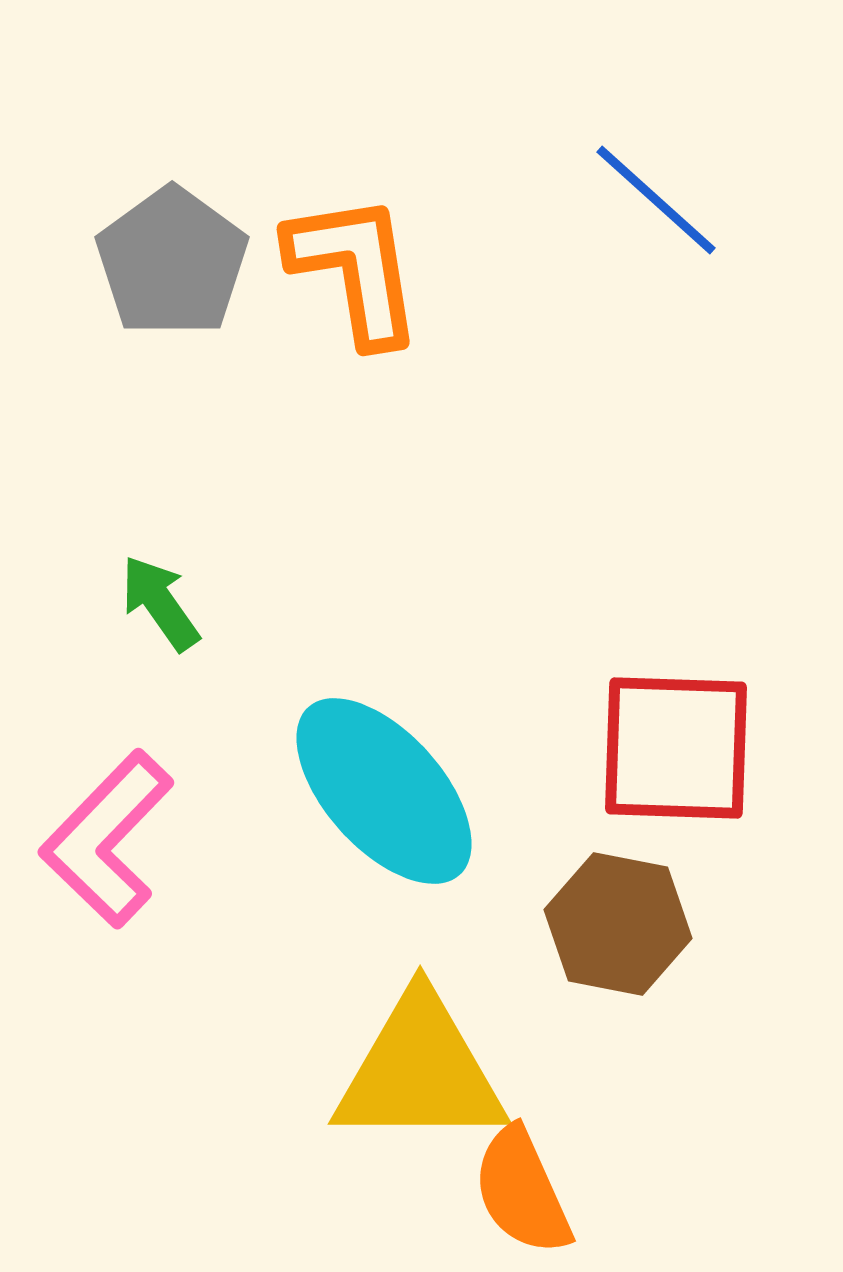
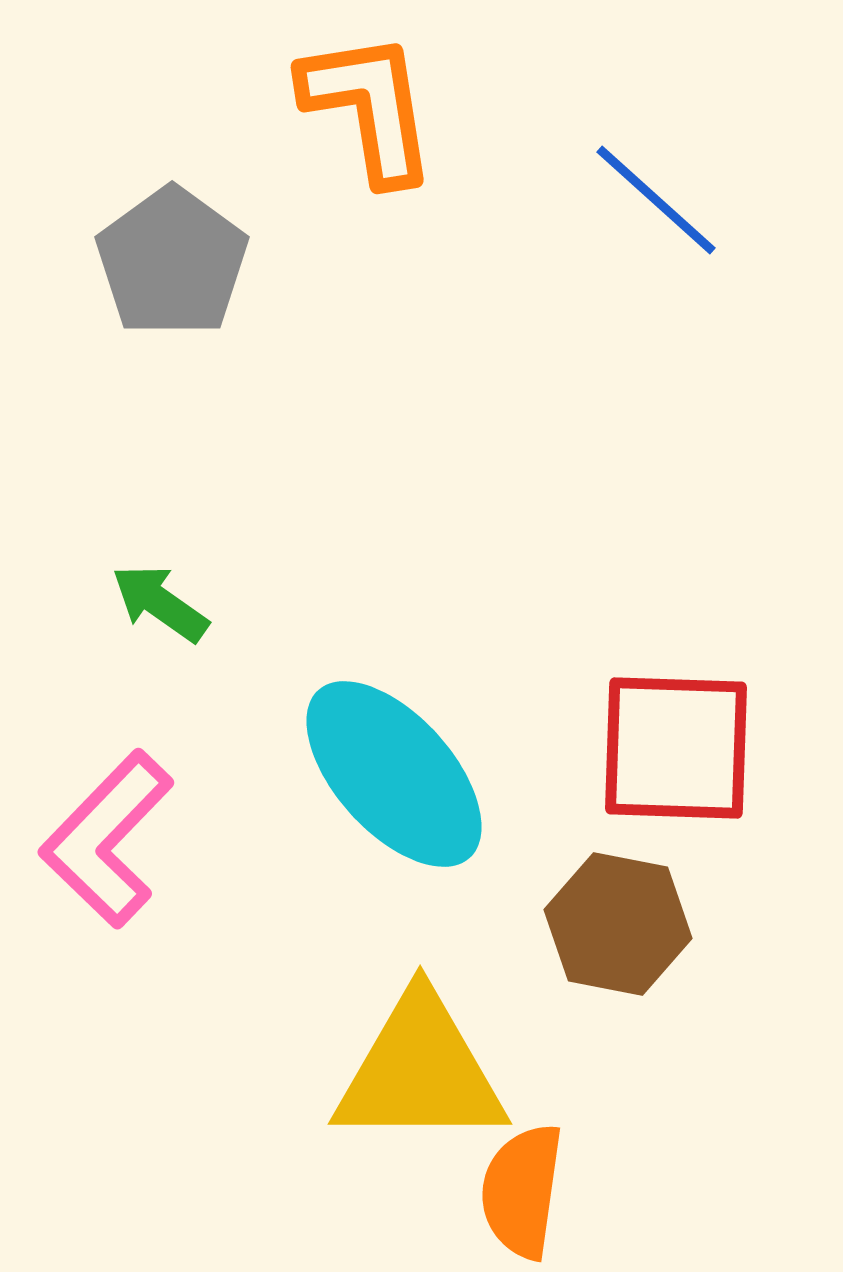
orange L-shape: moved 14 px right, 162 px up
green arrow: rotated 20 degrees counterclockwise
cyan ellipse: moved 10 px right, 17 px up
orange semicircle: rotated 32 degrees clockwise
